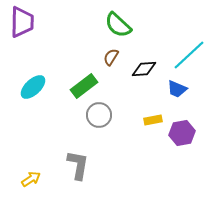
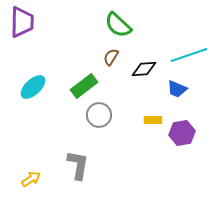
cyan line: rotated 24 degrees clockwise
yellow rectangle: rotated 12 degrees clockwise
